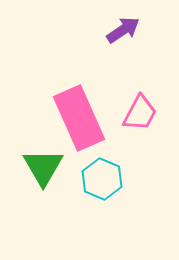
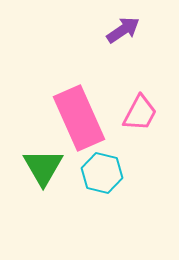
cyan hexagon: moved 6 px up; rotated 9 degrees counterclockwise
